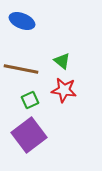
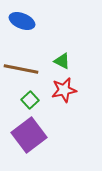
green triangle: rotated 12 degrees counterclockwise
red star: rotated 20 degrees counterclockwise
green square: rotated 18 degrees counterclockwise
